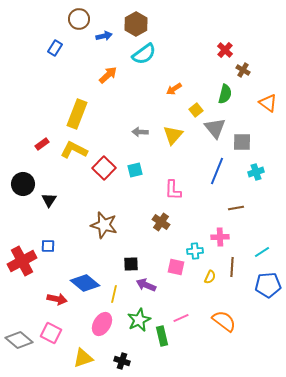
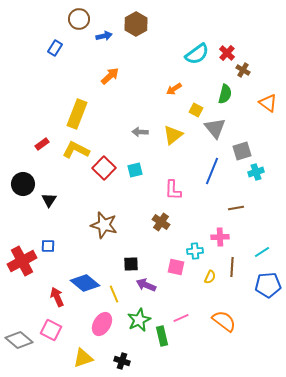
red cross at (225, 50): moved 2 px right, 3 px down
cyan semicircle at (144, 54): moved 53 px right
orange arrow at (108, 75): moved 2 px right, 1 px down
yellow square at (196, 110): rotated 24 degrees counterclockwise
yellow triangle at (173, 135): rotated 10 degrees clockwise
gray square at (242, 142): moved 9 px down; rotated 18 degrees counterclockwise
yellow L-shape at (74, 150): moved 2 px right
blue line at (217, 171): moved 5 px left
yellow line at (114, 294): rotated 36 degrees counterclockwise
red arrow at (57, 299): moved 2 px up; rotated 126 degrees counterclockwise
pink square at (51, 333): moved 3 px up
